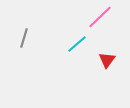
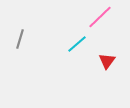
gray line: moved 4 px left, 1 px down
red triangle: moved 1 px down
